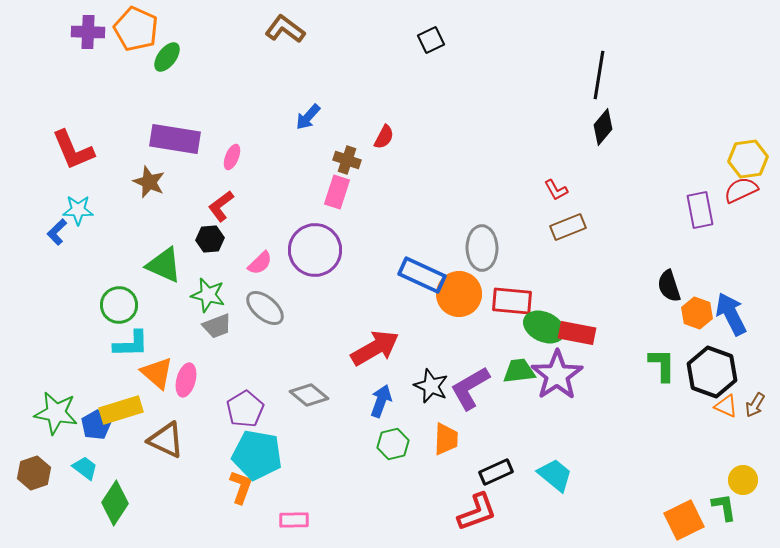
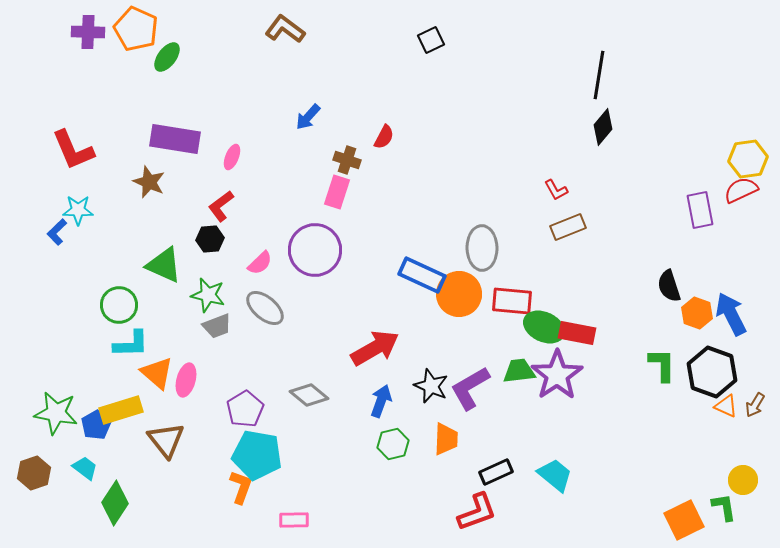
brown triangle at (166, 440): rotated 27 degrees clockwise
